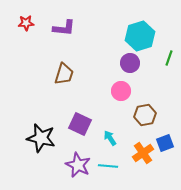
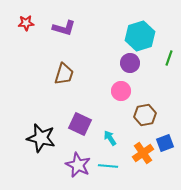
purple L-shape: rotated 10 degrees clockwise
